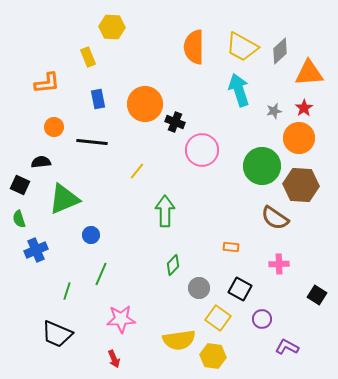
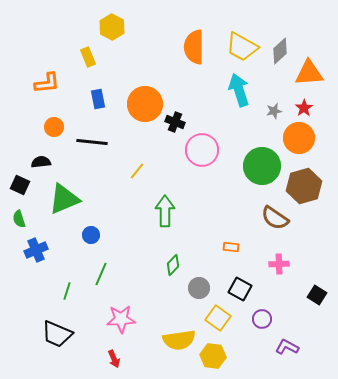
yellow hexagon at (112, 27): rotated 25 degrees clockwise
brown hexagon at (301, 185): moved 3 px right, 1 px down; rotated 20 degrees counterclockwise
